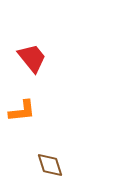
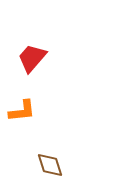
red trapezoid: rotated 100 degrees counterclockwise
